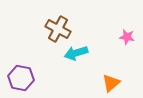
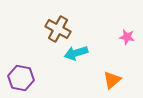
orange triangle: moved 1 px right, 3 px up
